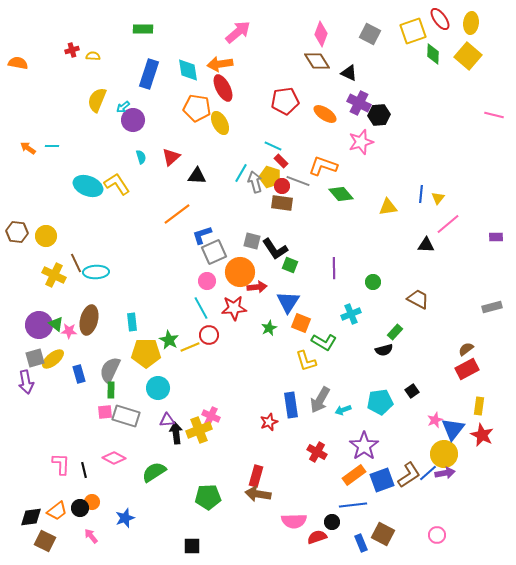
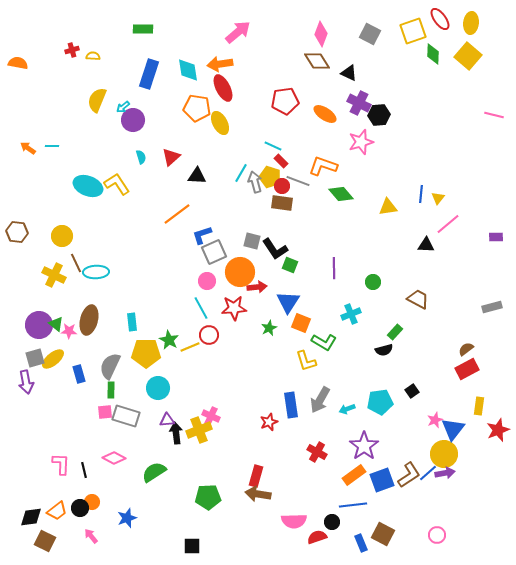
yellow circle at (46, 236): moved 16 px right
gray semicircle at (110, 370): moved 4 px up
cyan arrow at (343, 410): moved 4 px right, 1 px up
red star at (482, 435): moved 16 px right, 5 px up; rotated 25 degrees clockwise
blue star at (125, 518): moved 2 px right
